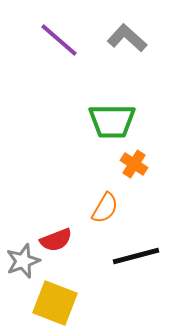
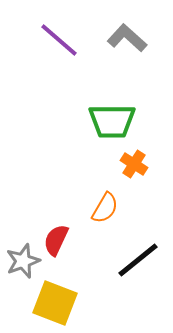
red semicircle: rotated 136 degrees clockwise
black line: moved 2 px right, 4 px down; rotated 24 degrees counterclockwise
